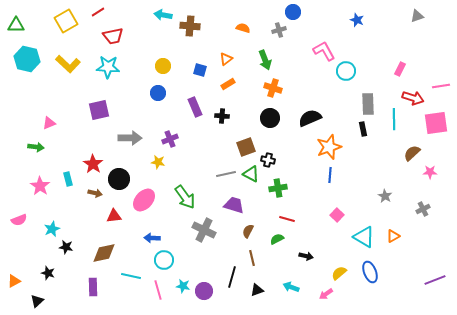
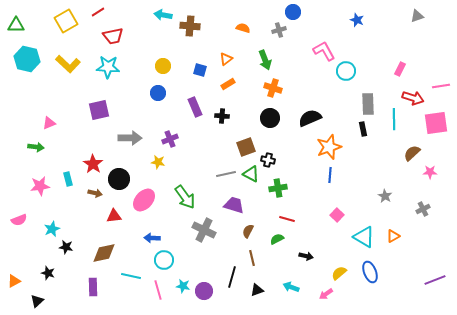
pink star at (40, 186): rotated 30 degrees clockwise
